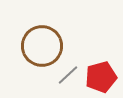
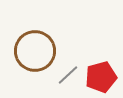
brown circle: moved 7 px left, 5 px down
